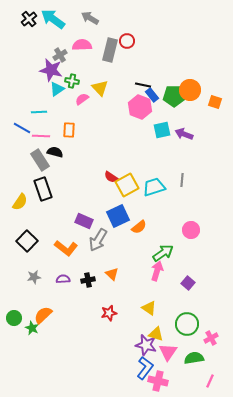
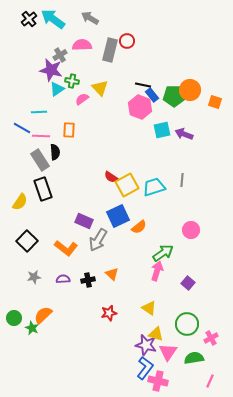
black semicircle at (55, 152): rotated 70 degrees clockwise
